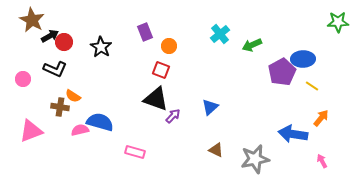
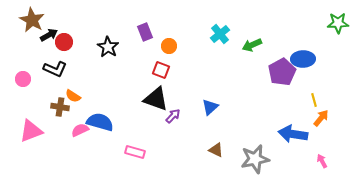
green star: moved 1 px down
black arrow: moved 1 px left, 1 px up
black star: moved 7 px right
yellow line: moved 2 px right, 14 px down; rotated 40 degrees clockwise
pink semicircle: rotated 12 degrees counterclockwise
